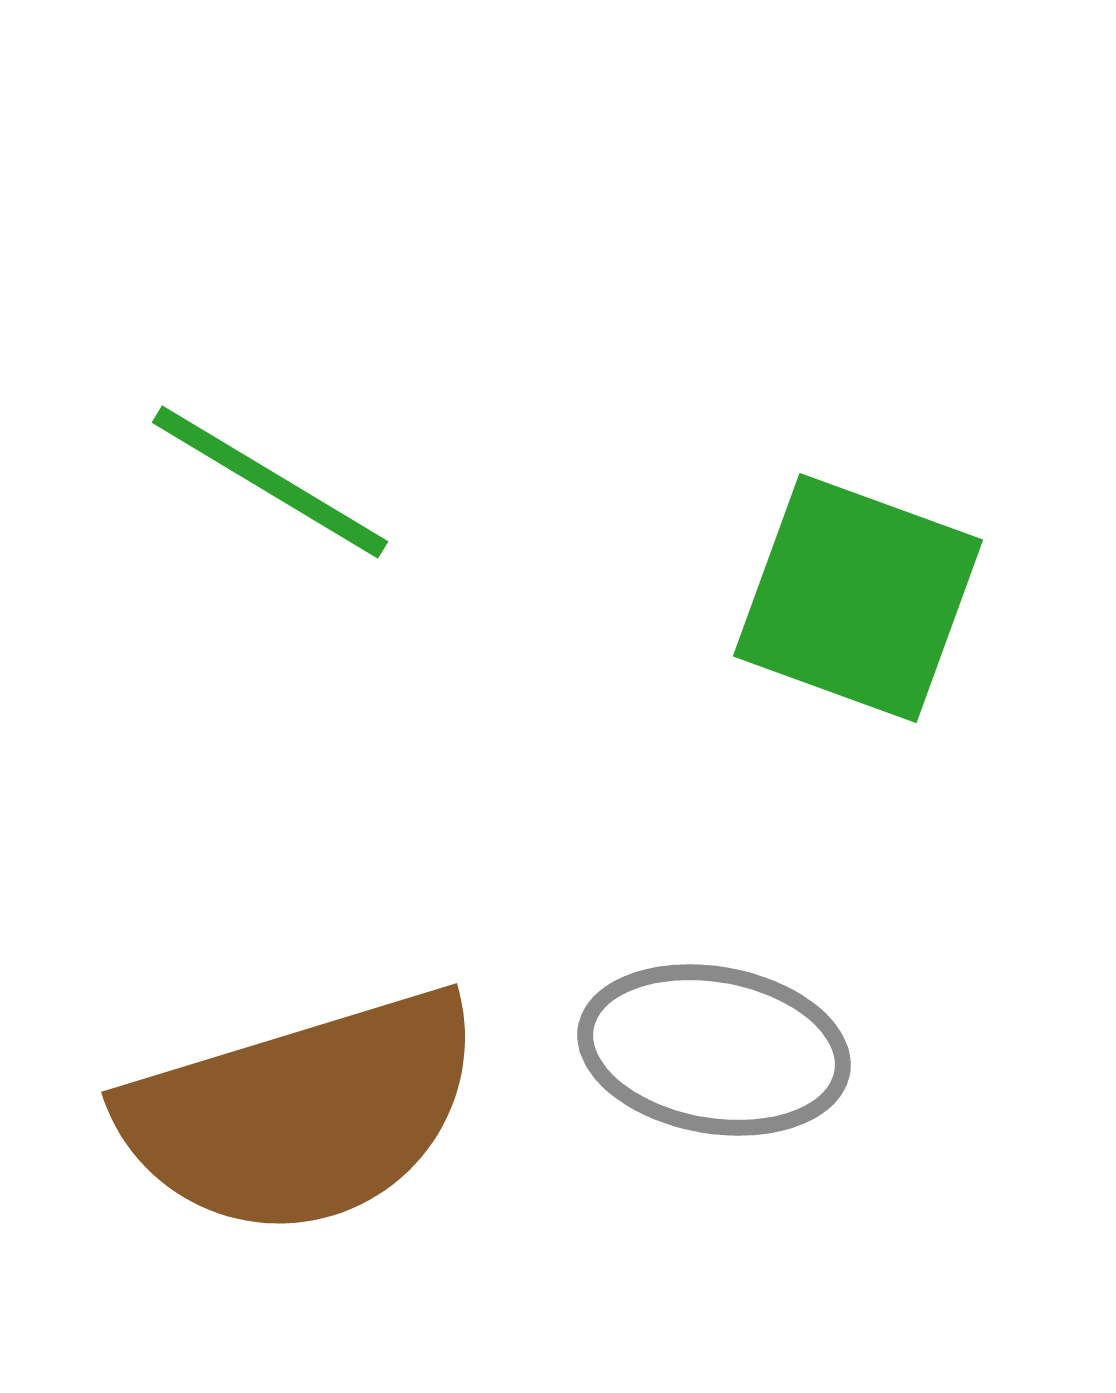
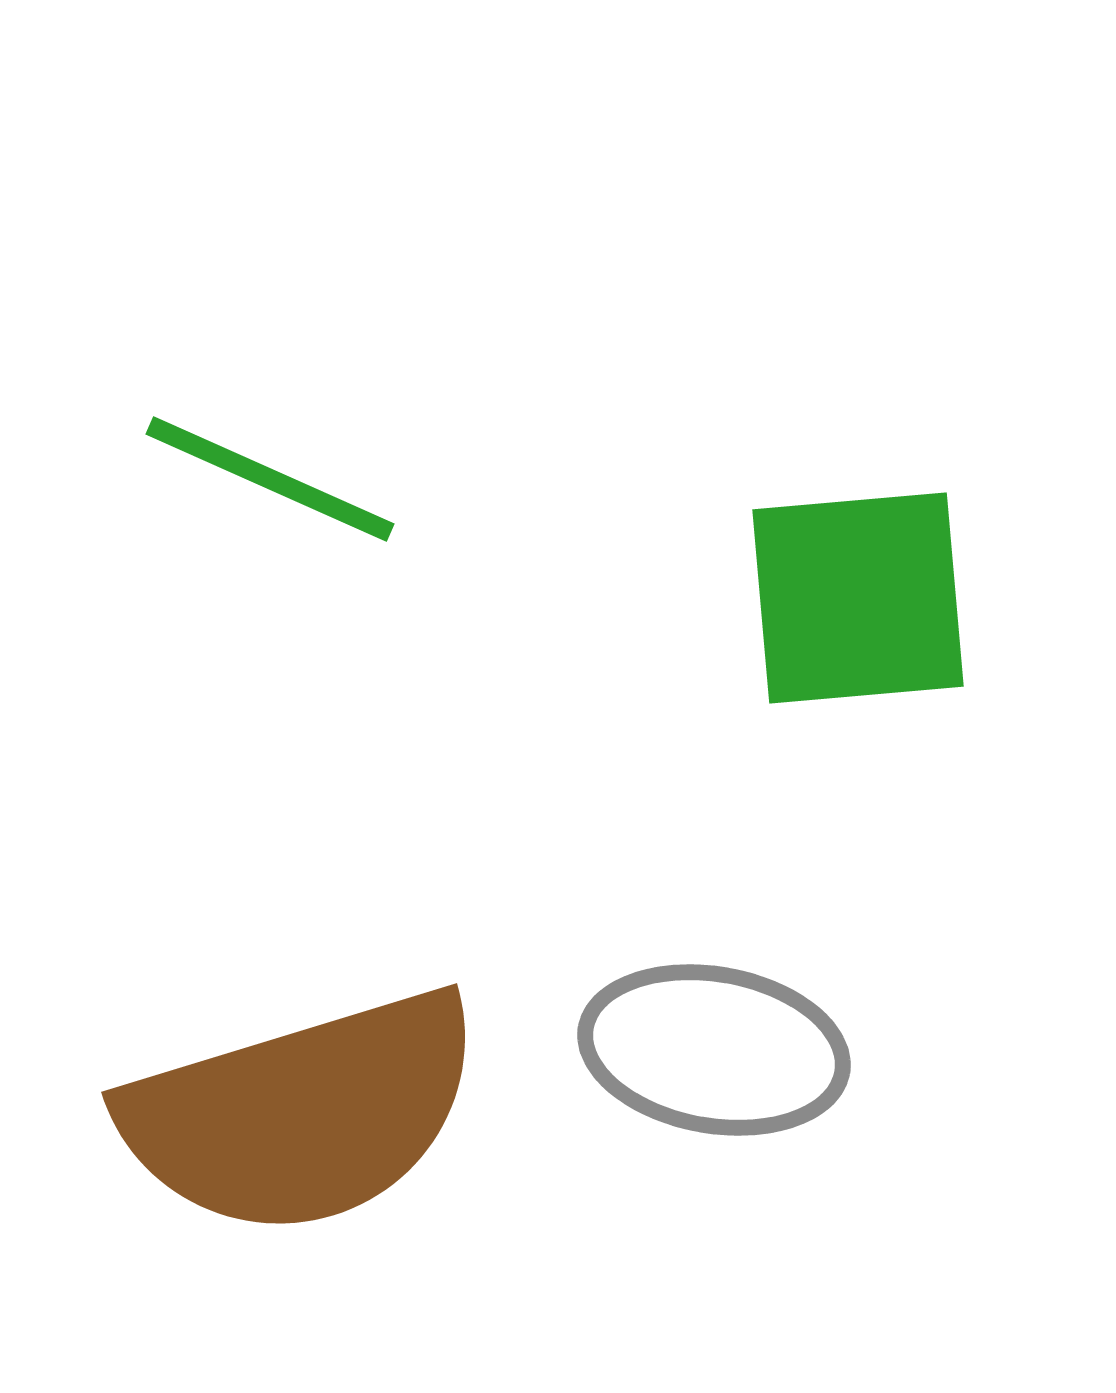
green line: moved 3 px up; rotated 7 degrees counterclockwise
green square: rotated 25 degrees counterclockwise
